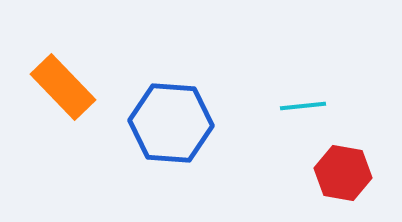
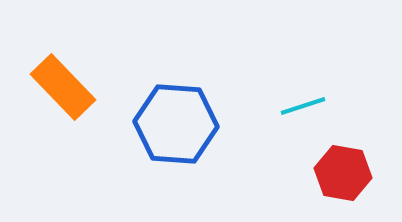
cyan line: rotated 12 degrees counterclockwise
blue hexagon: moved 5 px right, 1 px down
